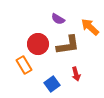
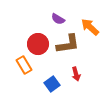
brown L-shape: moved 1 px up
